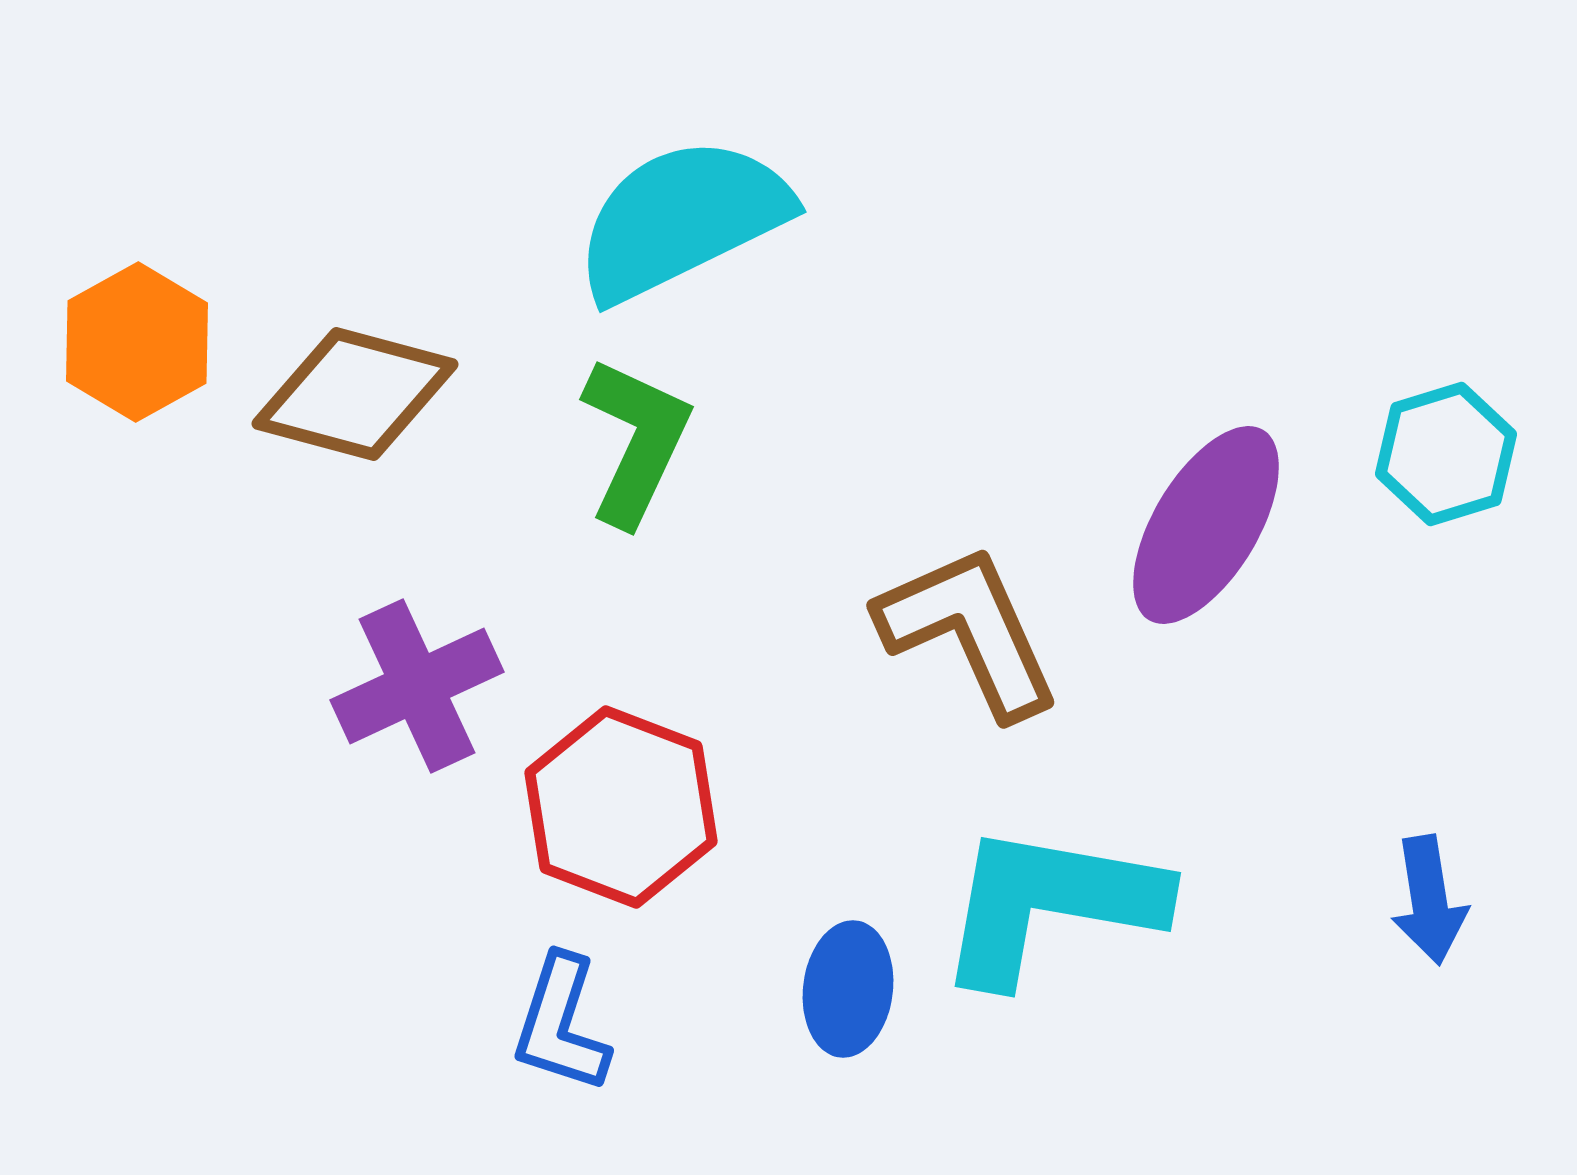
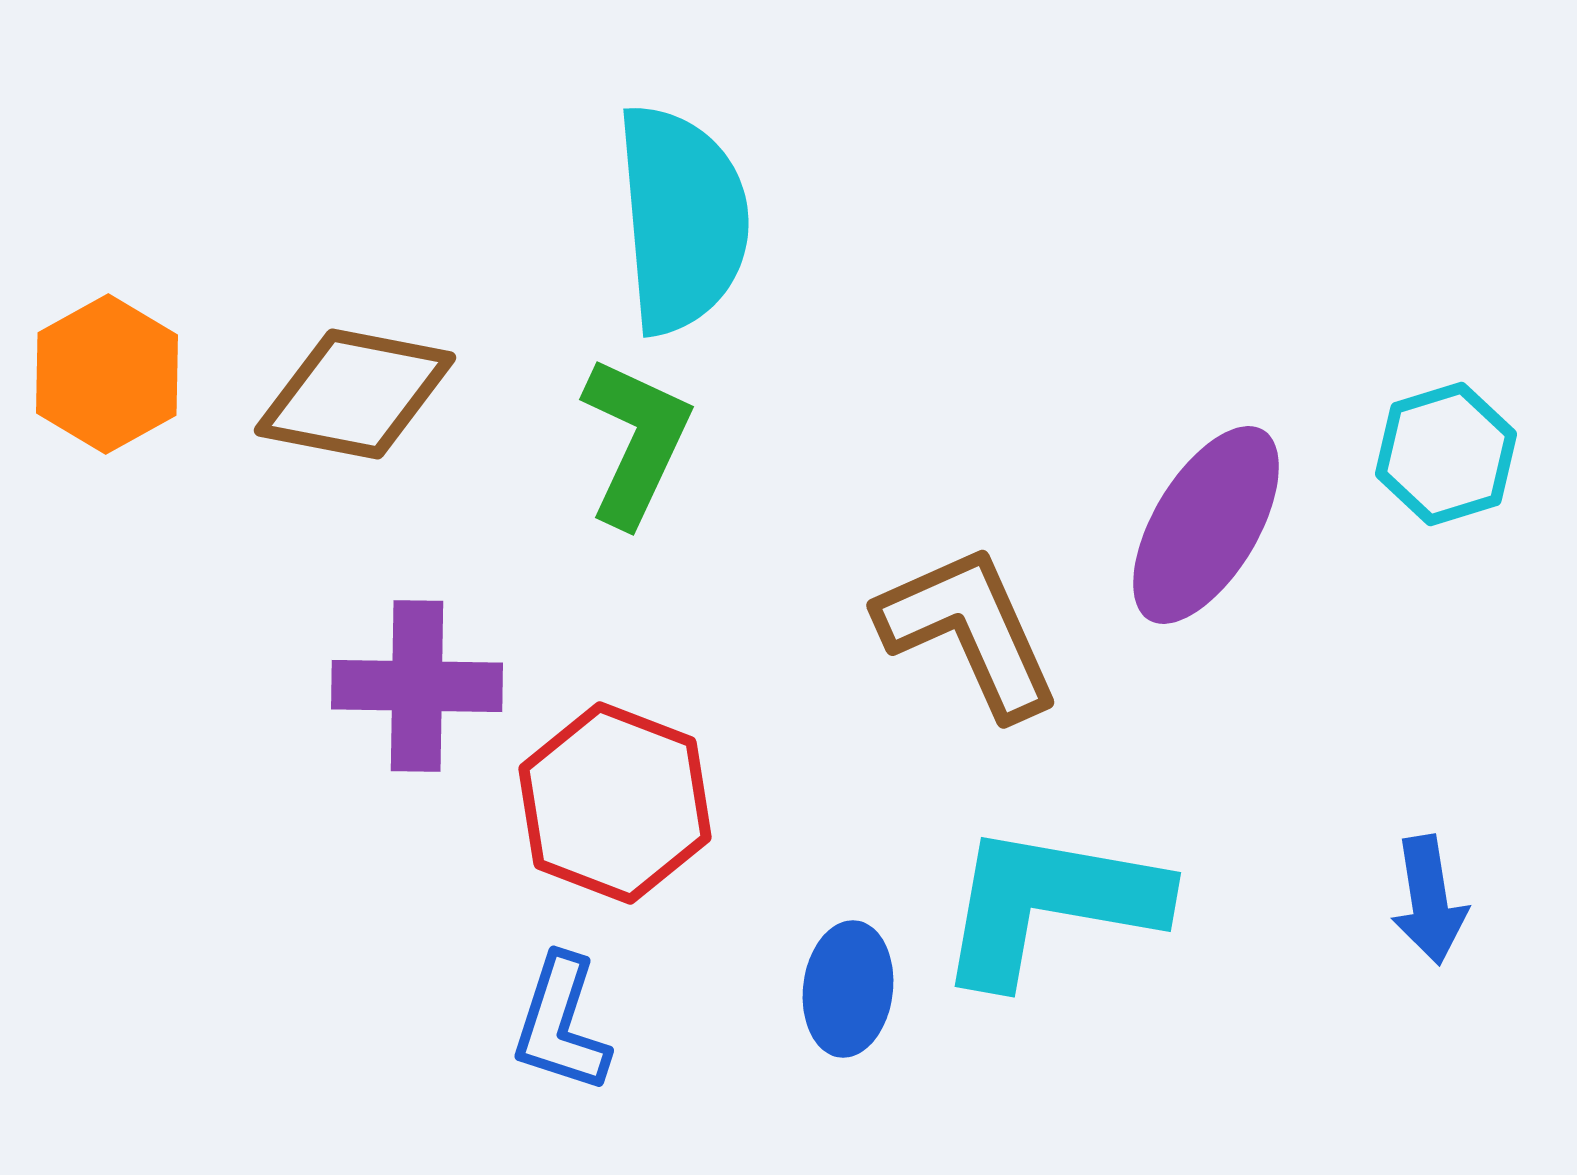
cyan semicircle: rotated 111 degrees clockwise
orange hexagon: moved 30 px left, 32 px down
brown diamond: rotated 4 degrees counterclockwise
purple cross: rotated 26 degrees clockwise
red hexagon: moved 6 px left, 4 px up
